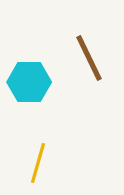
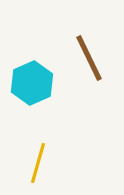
cyan hexagon: moved 3 px right, 1 px down; rotated 24 degrees counterclockwise
